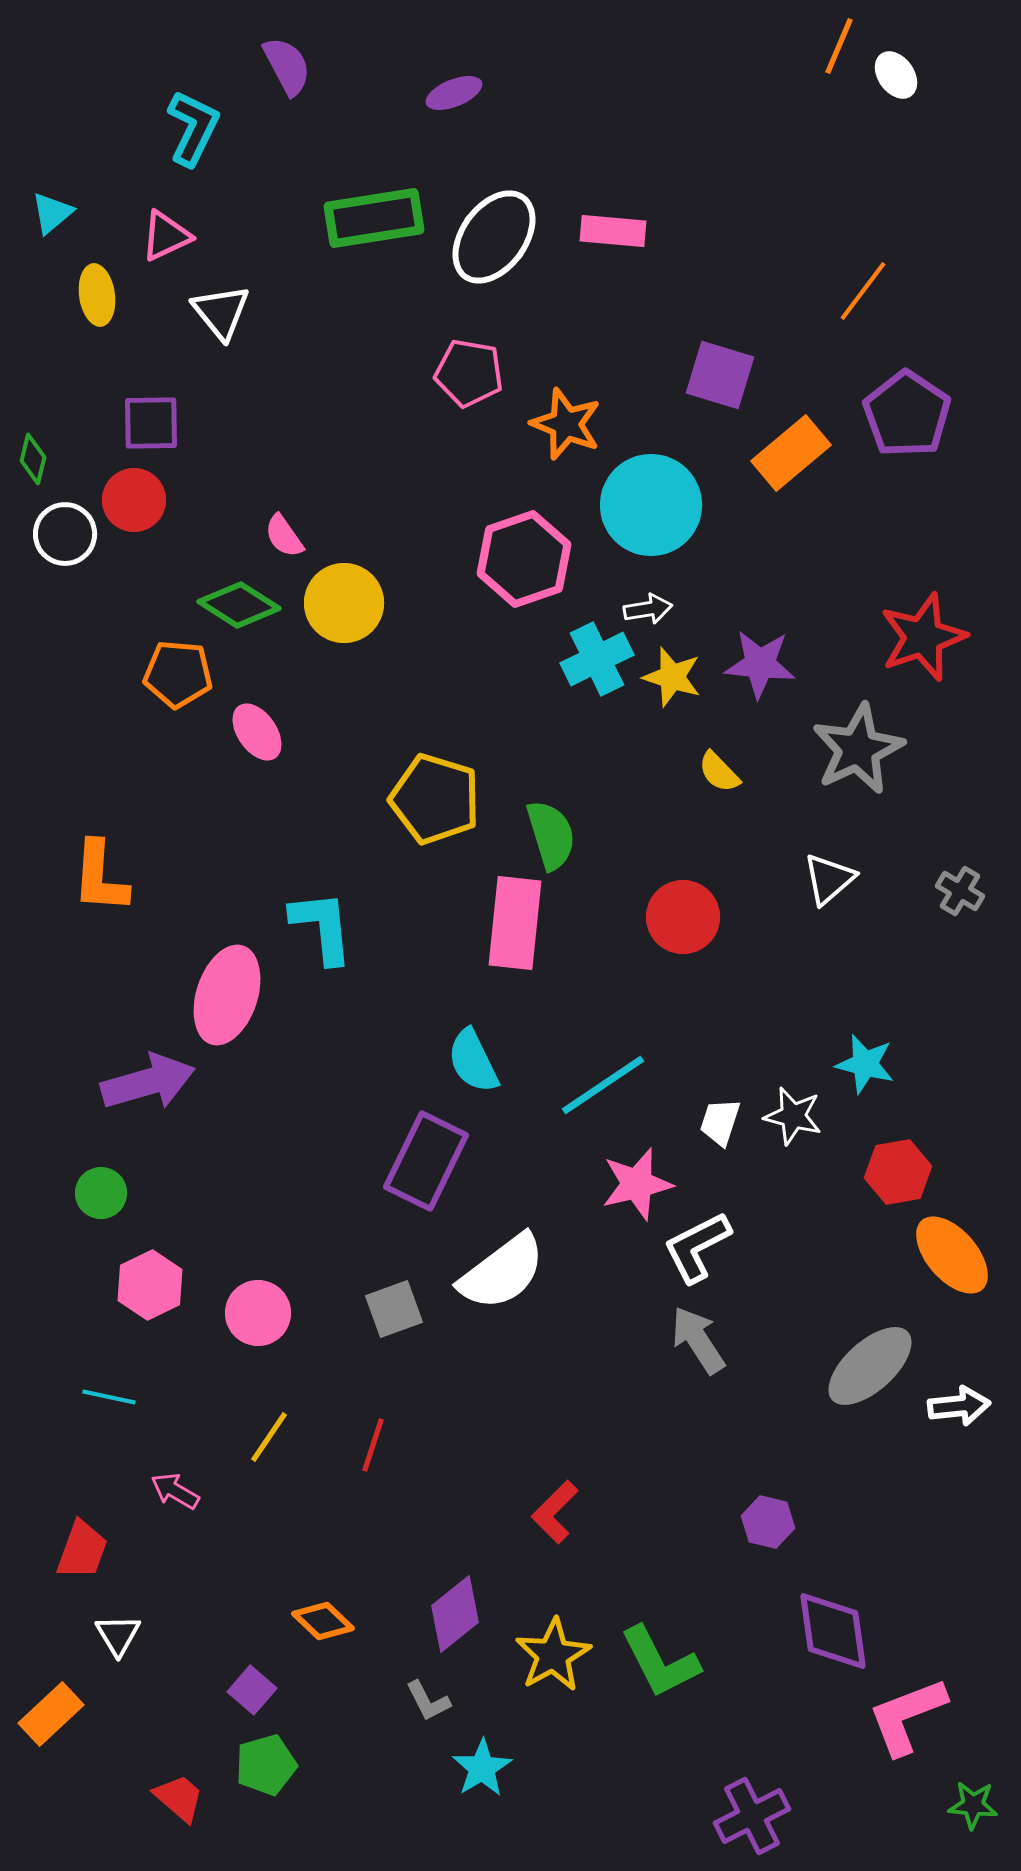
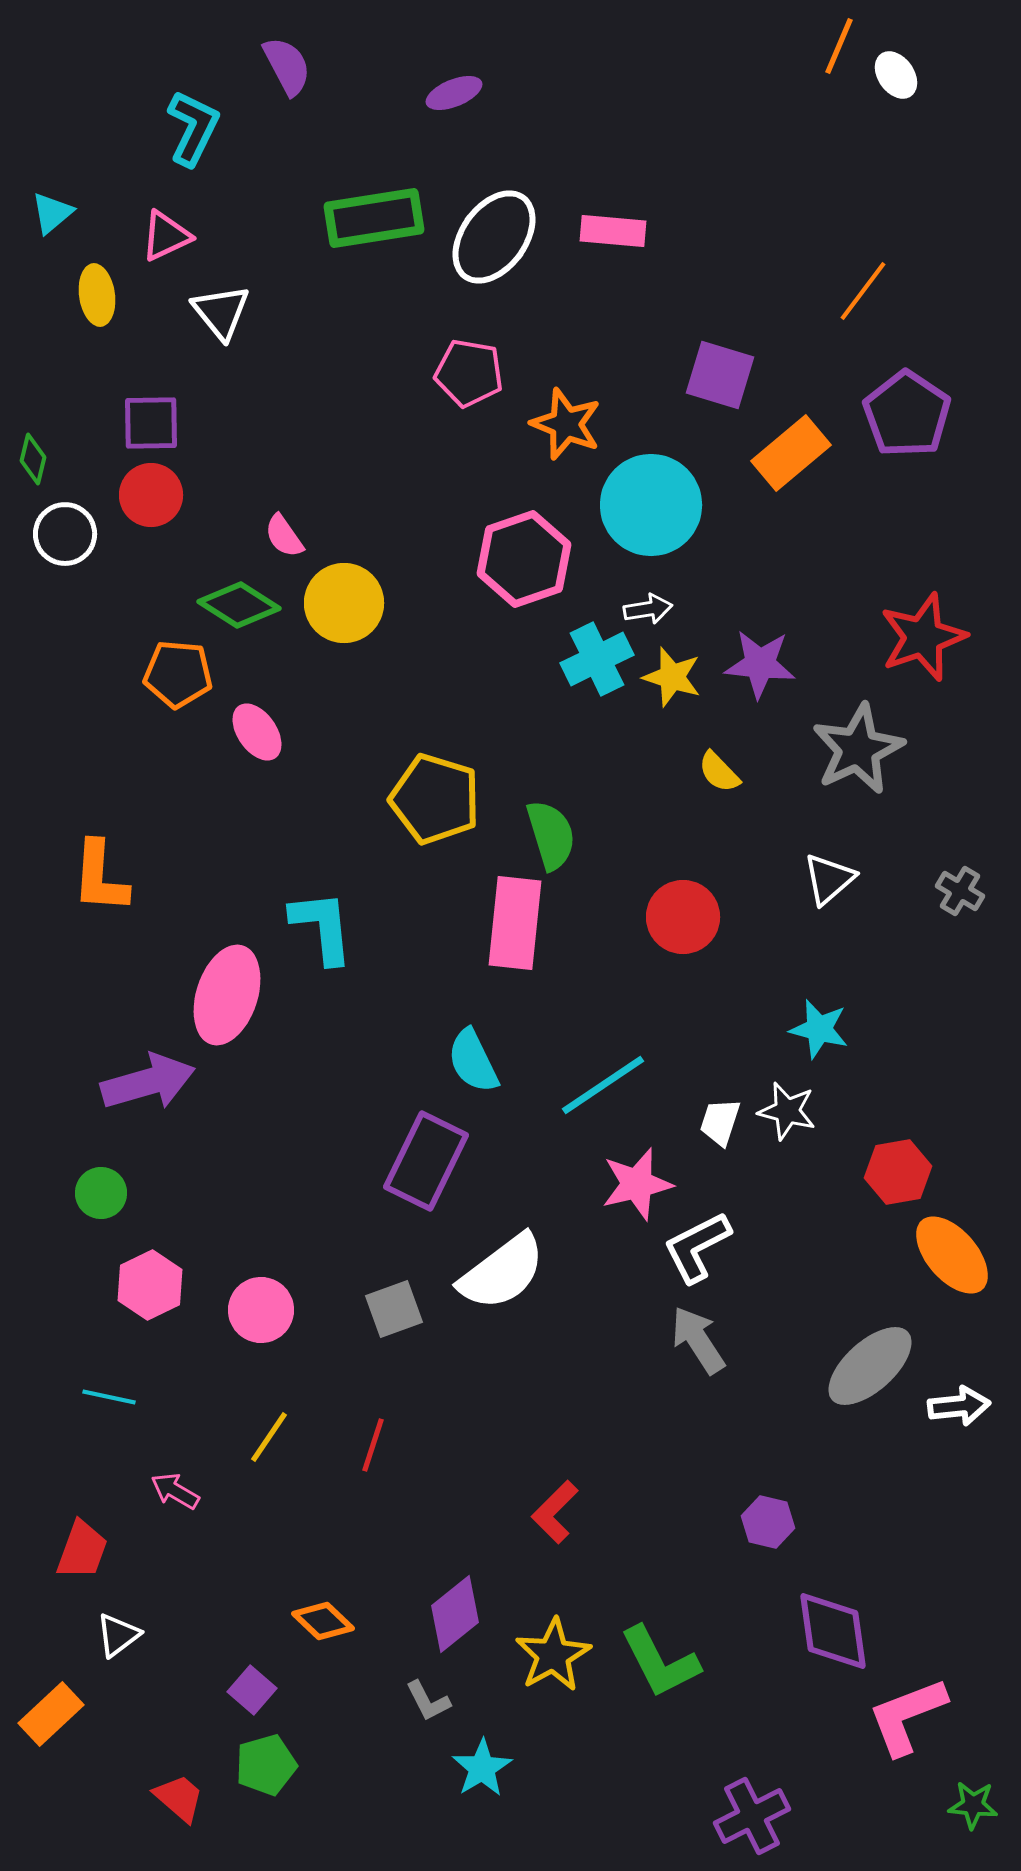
red circle at (134, 500): moved 17 px right, 5 px up
cyan star at (865, 1064): moved 46 px left, 35 px up
white star at (793, 1116): moved 6 px left, 5 px up
pink circle at (258, 1313): moved 3 px right, 3 px up
white triangle at (118, 1635): rotated 24 degrees clockwise
